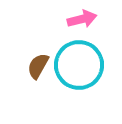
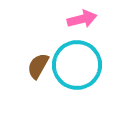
cyan circle: moved 2 px left
